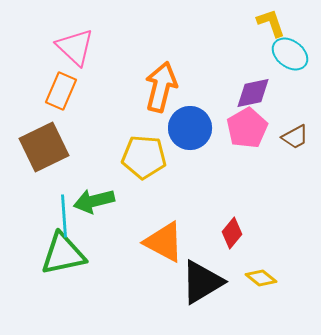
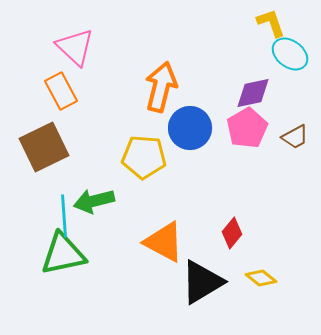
orange rectangle: rotated 51 degrees counterclockwise
